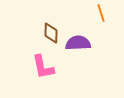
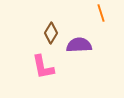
brown diamond: rotated 30 degrees clockwise
purple semicircle: moved 1 px right, 2 px down
